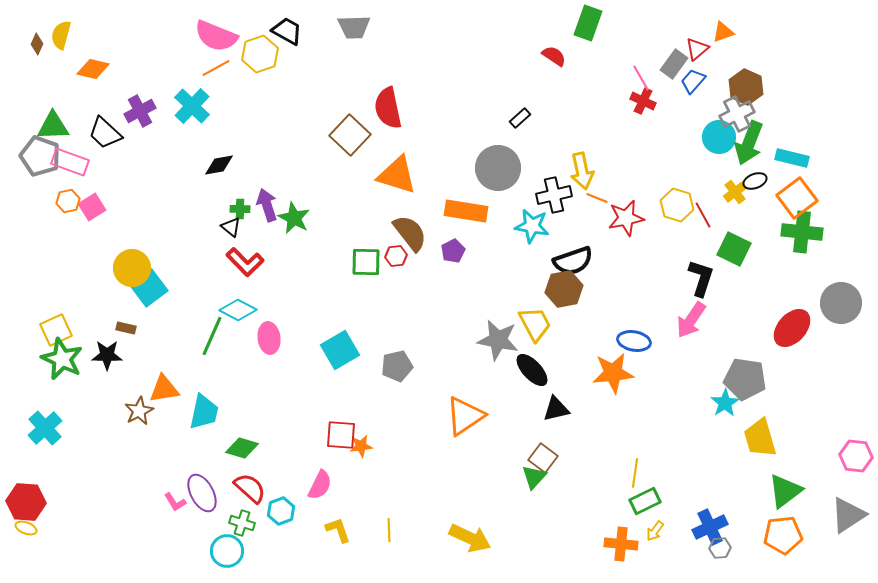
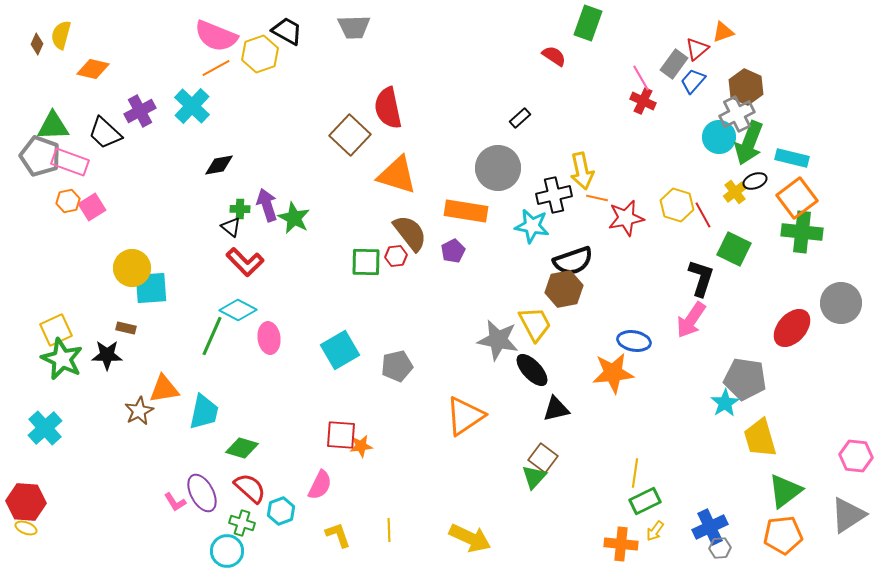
orange line at (597, 198): rotated 10 degrees counterclockwise
cyan square at (149, 288): moved 2 px right; rotated 33 degrees clockwise
yellow L-shape at (338, 530): moved 5 px down
